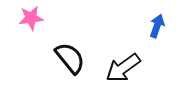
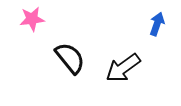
pink star: moved 1 px right, 1 px down
blue arrow: moved 2 px up
